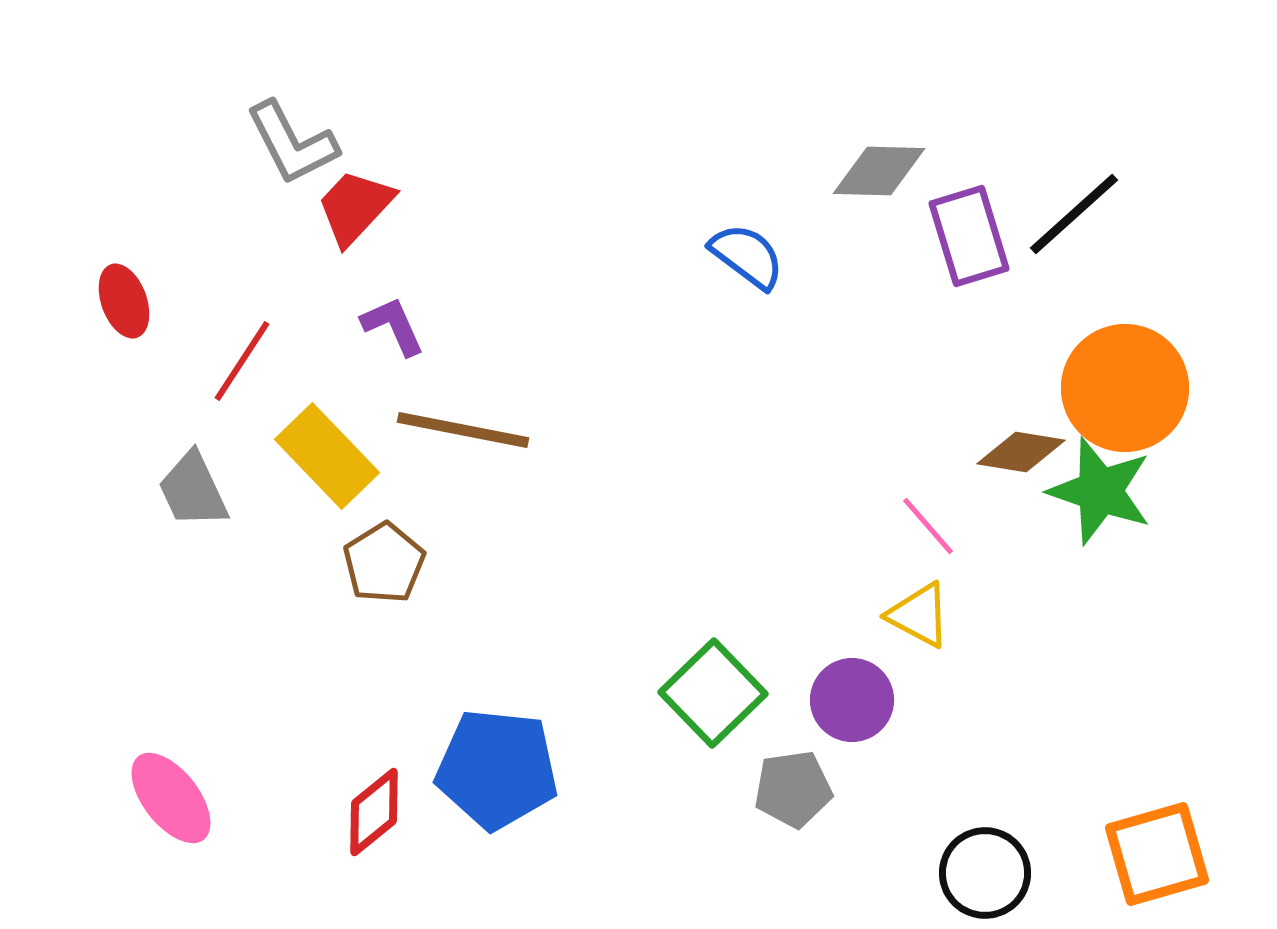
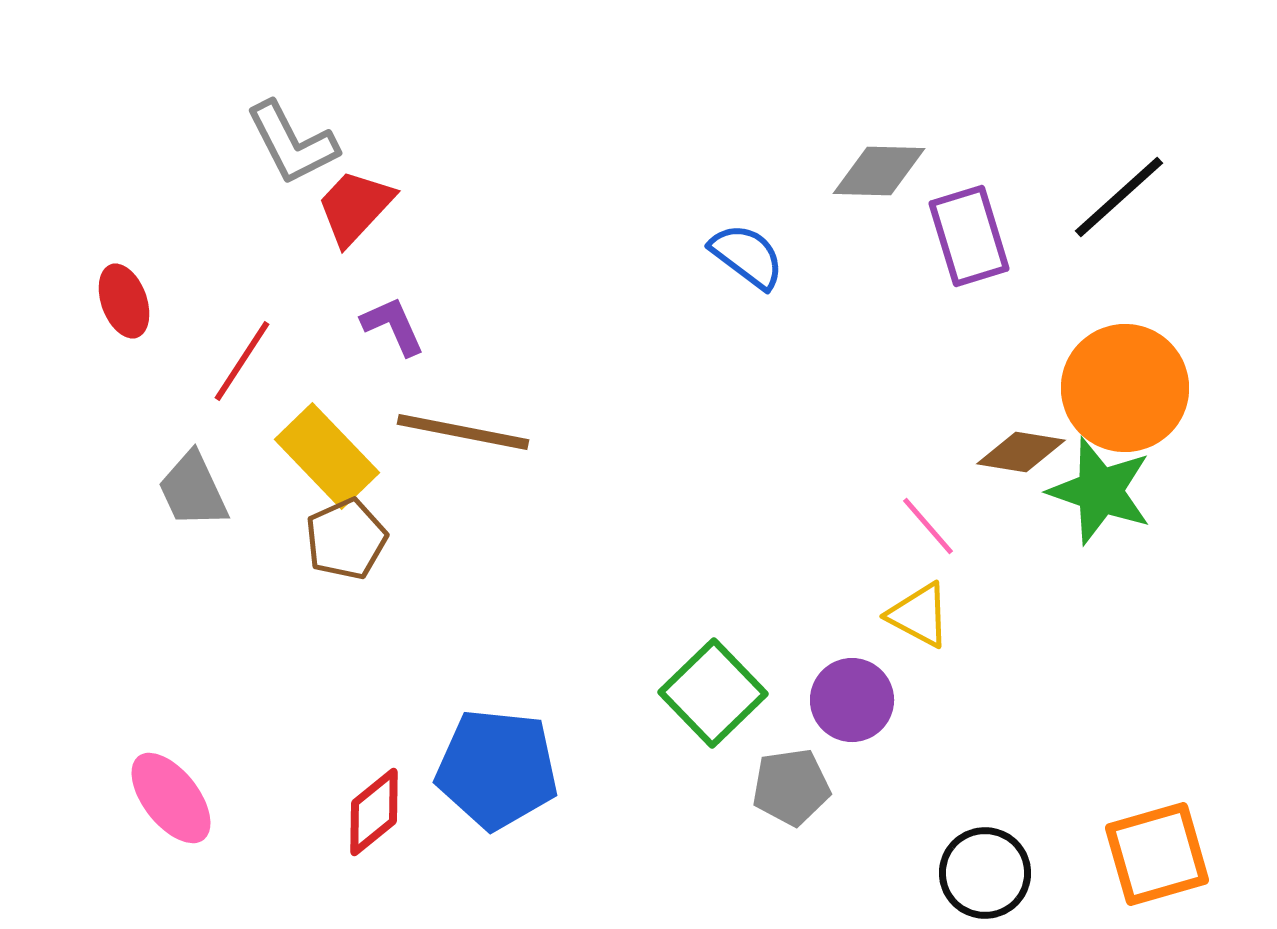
black line: moved 45 px right, 17 px up
brown line: moved 2 px down
brown pentagon: moved 38 px left, 24 px up; rotated 8 degrees clockwise
gray pentagon: moved 2 px left, 2 px up
